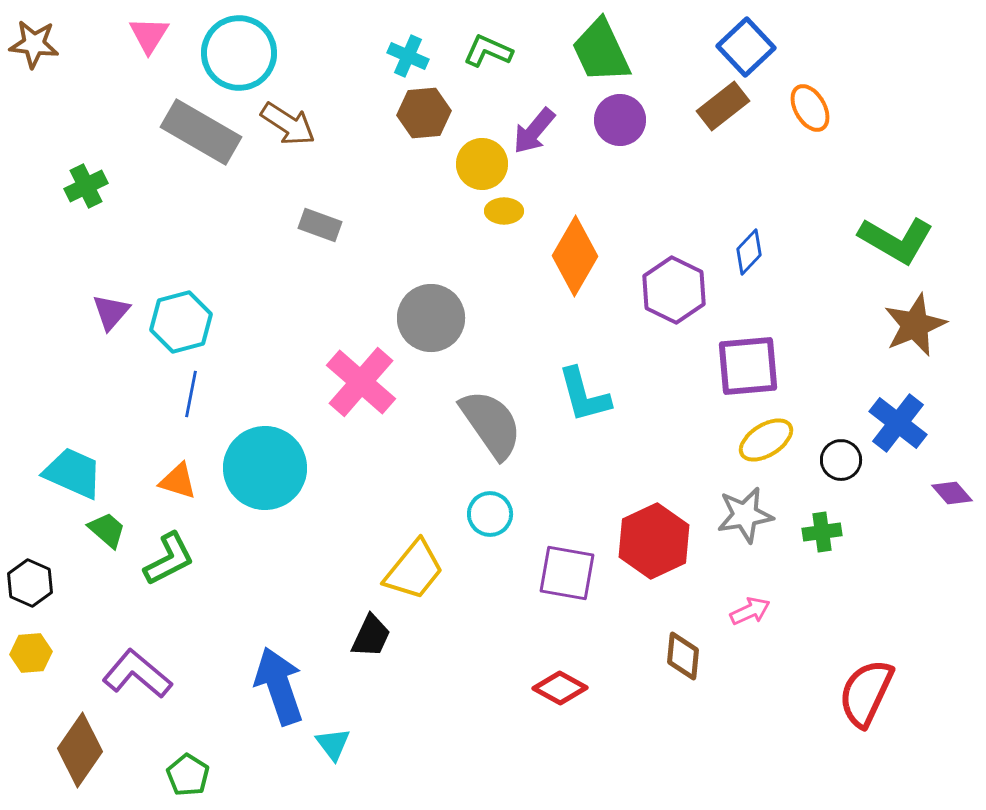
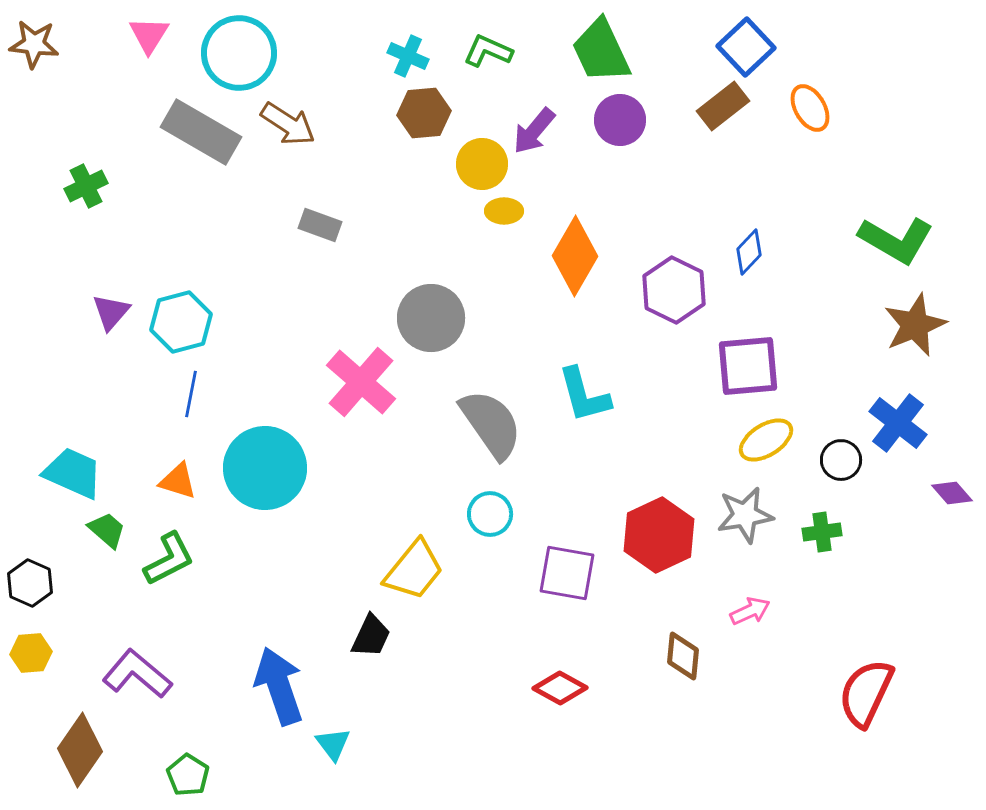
red hexagon at (654, 541): moved 5 px right, 6 px up
